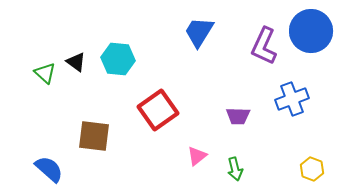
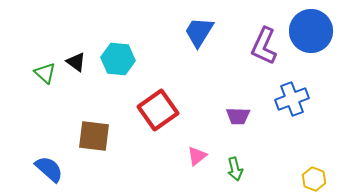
yellow hexagon: moved 2 px right, 10 px down
